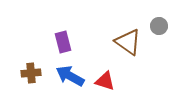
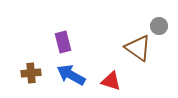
brown triangle: moved 10 px right, 6 px down
blue arrow: moved 1 px right, 1 px up
red triangle: moved 6 px right
